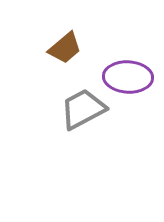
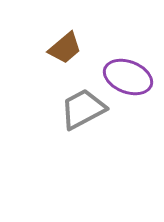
purple ellipse: rotated 18 degrees clockwise
